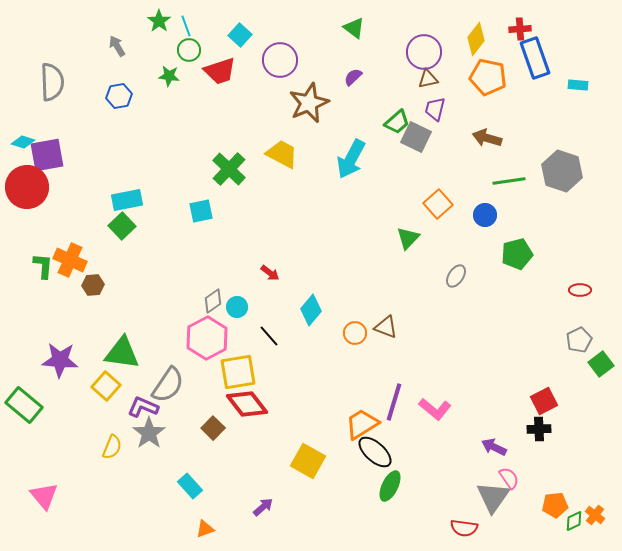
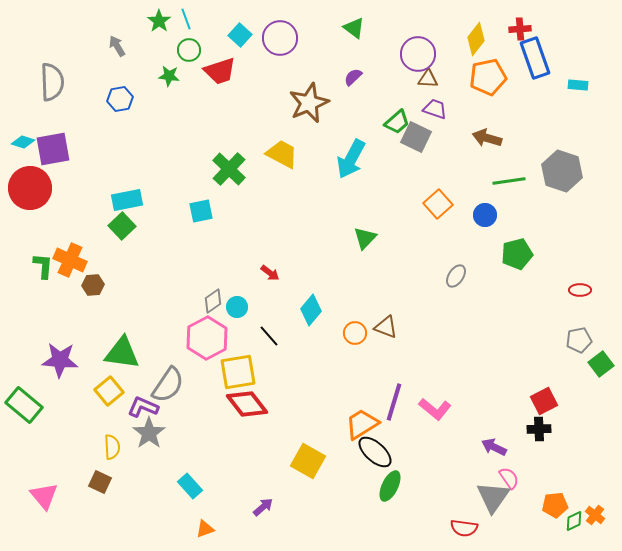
cyan line at (186, 26): moved 7 px up
purple circle at (424, 52): moved 6 px left, 2 px down
purple circle at (280, 60): moved 22 px up
orange pentagon at (488, 77): rotated 24 degrees counterclockwise
brown triangle at (428, 79): rotated 15 degrees clockwise
blue hexagon at (119, 96): moved 1 px right, 3 px down
purple trapezoid at (435, 109): rotated 95 degrees clockwise
purple square at (47, 155): moved 6 px right, 6 px up
red circle at (27, 187): moved 3 px right, 1 px down
green triangle at (408, 238): moved 43 px left
gray pentagon at (579, 340): rotated 15 degrees clockwise
yellow square at (106, 386): moved 3 px right, 5 px down; rotated 8 degrees clockwise
brown square at (213, 428): moved 113 px left, 54 px down; rotated 20 degrees counterclockwise
yellow semicircle at (112, 447): rotated 25 degrees counterclockwise
